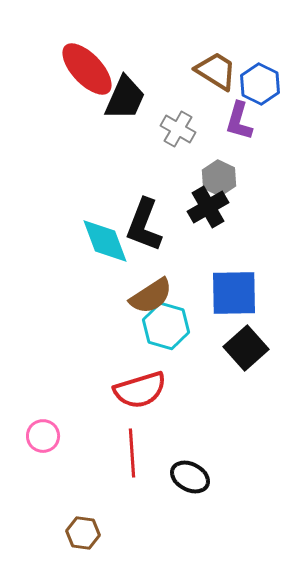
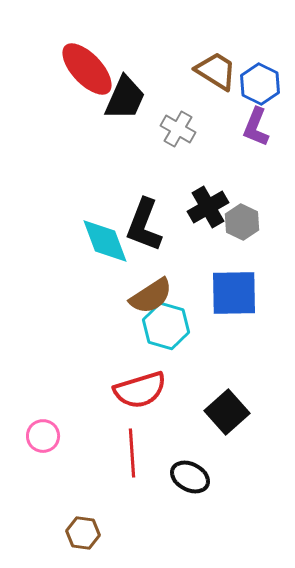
purple L-shape: moved 17 px right, 6 px down; rotated 6 degrees clockwise
gray hexagon: moved 23 px right, 44 px down
black square: moved 19 px left, 64 px down
